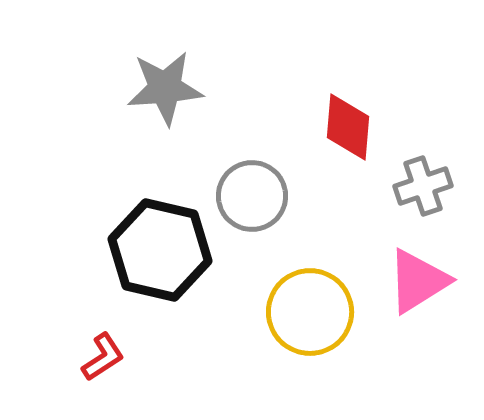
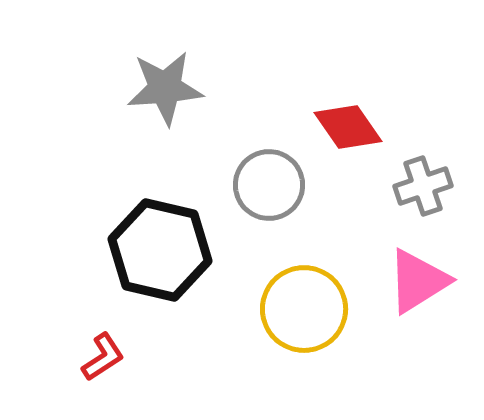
red diamond: rotated 40 degrees counterclockwise
gray circle: moved 17 px right, 11 px up
yellow circle: moved 6 px left, 3 px up
